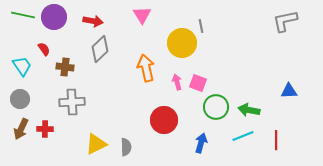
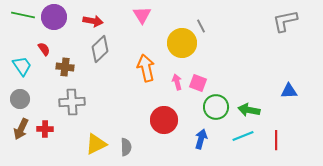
gray line: rotated 16 degrees counterclockwise
blue arrow: moved 4 px up
